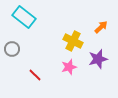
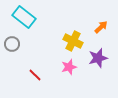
gray circle: moved 5 px up
purple star: moved 1 px up
